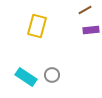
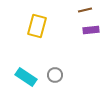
brown line: rotated 16 degrees clockwise
gray circle: moved 3 px right
